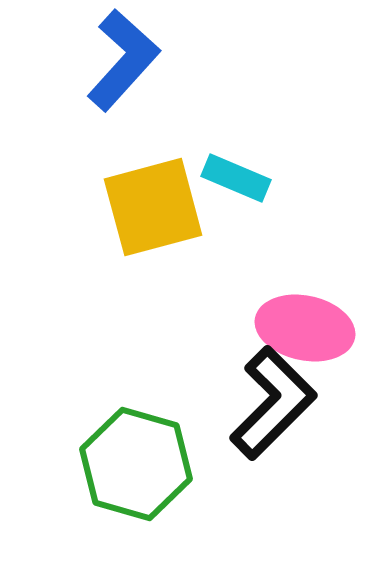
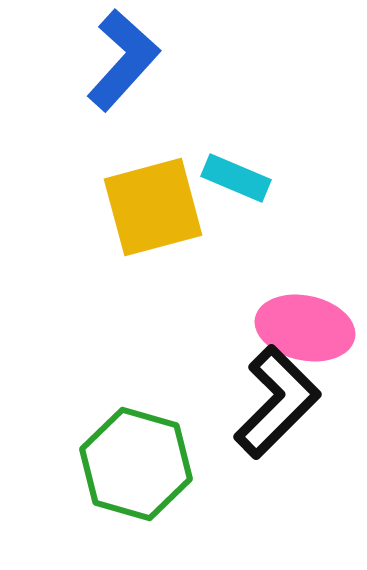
black L-shape: moved 4 px right, 1 px up
